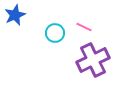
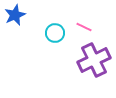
purple cross: moved 1 px right
